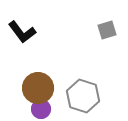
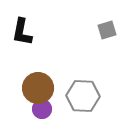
black L-shape: rotated 48 degrees clockwise
gray hexagon: rotated 16 degrees counterclockwise
purple circle: moved 1 px right
